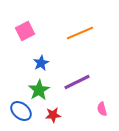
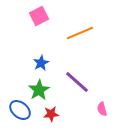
pink square: moved 14 px right, 15 px up
purple line: rotated 68 degrees clockwise
blue ellipse: moved 1 px left, 1 px up
red star: moved 2 px left, 1 px up
